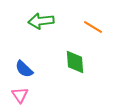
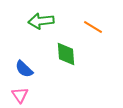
green diamond: moved 9 px left, 8 px up
